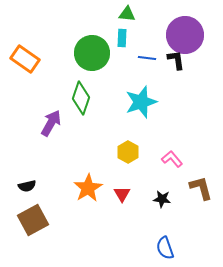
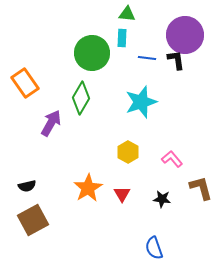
orange rectangle: moved 24 px down; rotated 20 degrees clockwise
green diamond: rotated 12 degrees clockwise
blue semicircle: moved 11 px left
